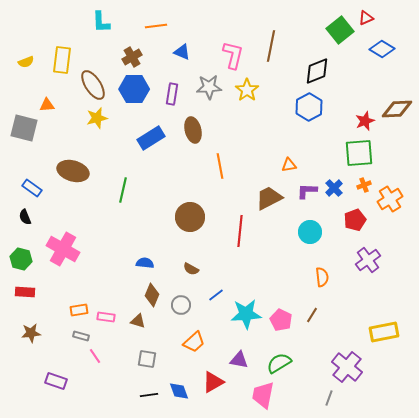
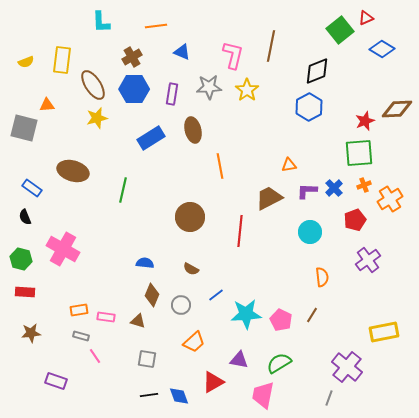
blue diamond at (179, 391): moved 5 px down
